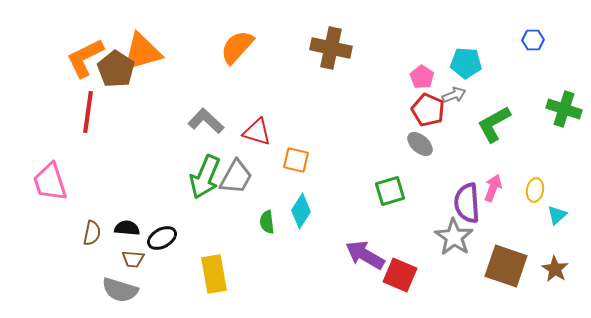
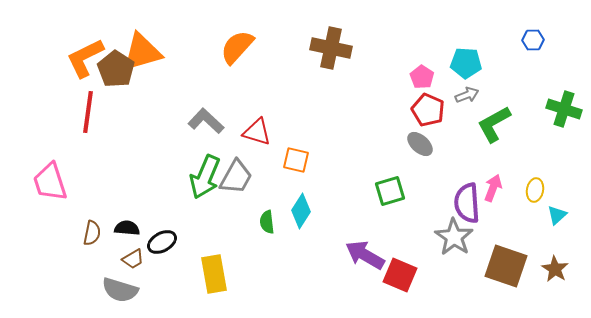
gray arrow: moved 13 px right
black ellipse: moved 4 px down
brown trapezoid: rotated 35 degrees counterclockwise
